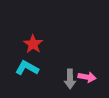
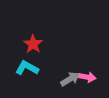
gray arrow: rotated 120 degrees counterclockwise
